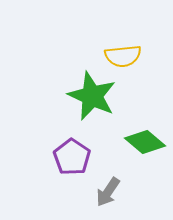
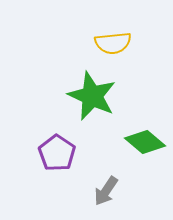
yellow semicircle: moved 10 px left, 13 px up
purple pentagon: moved 15 px left, 4 px up
gray arrow: moved 2 px left, 1 px up
